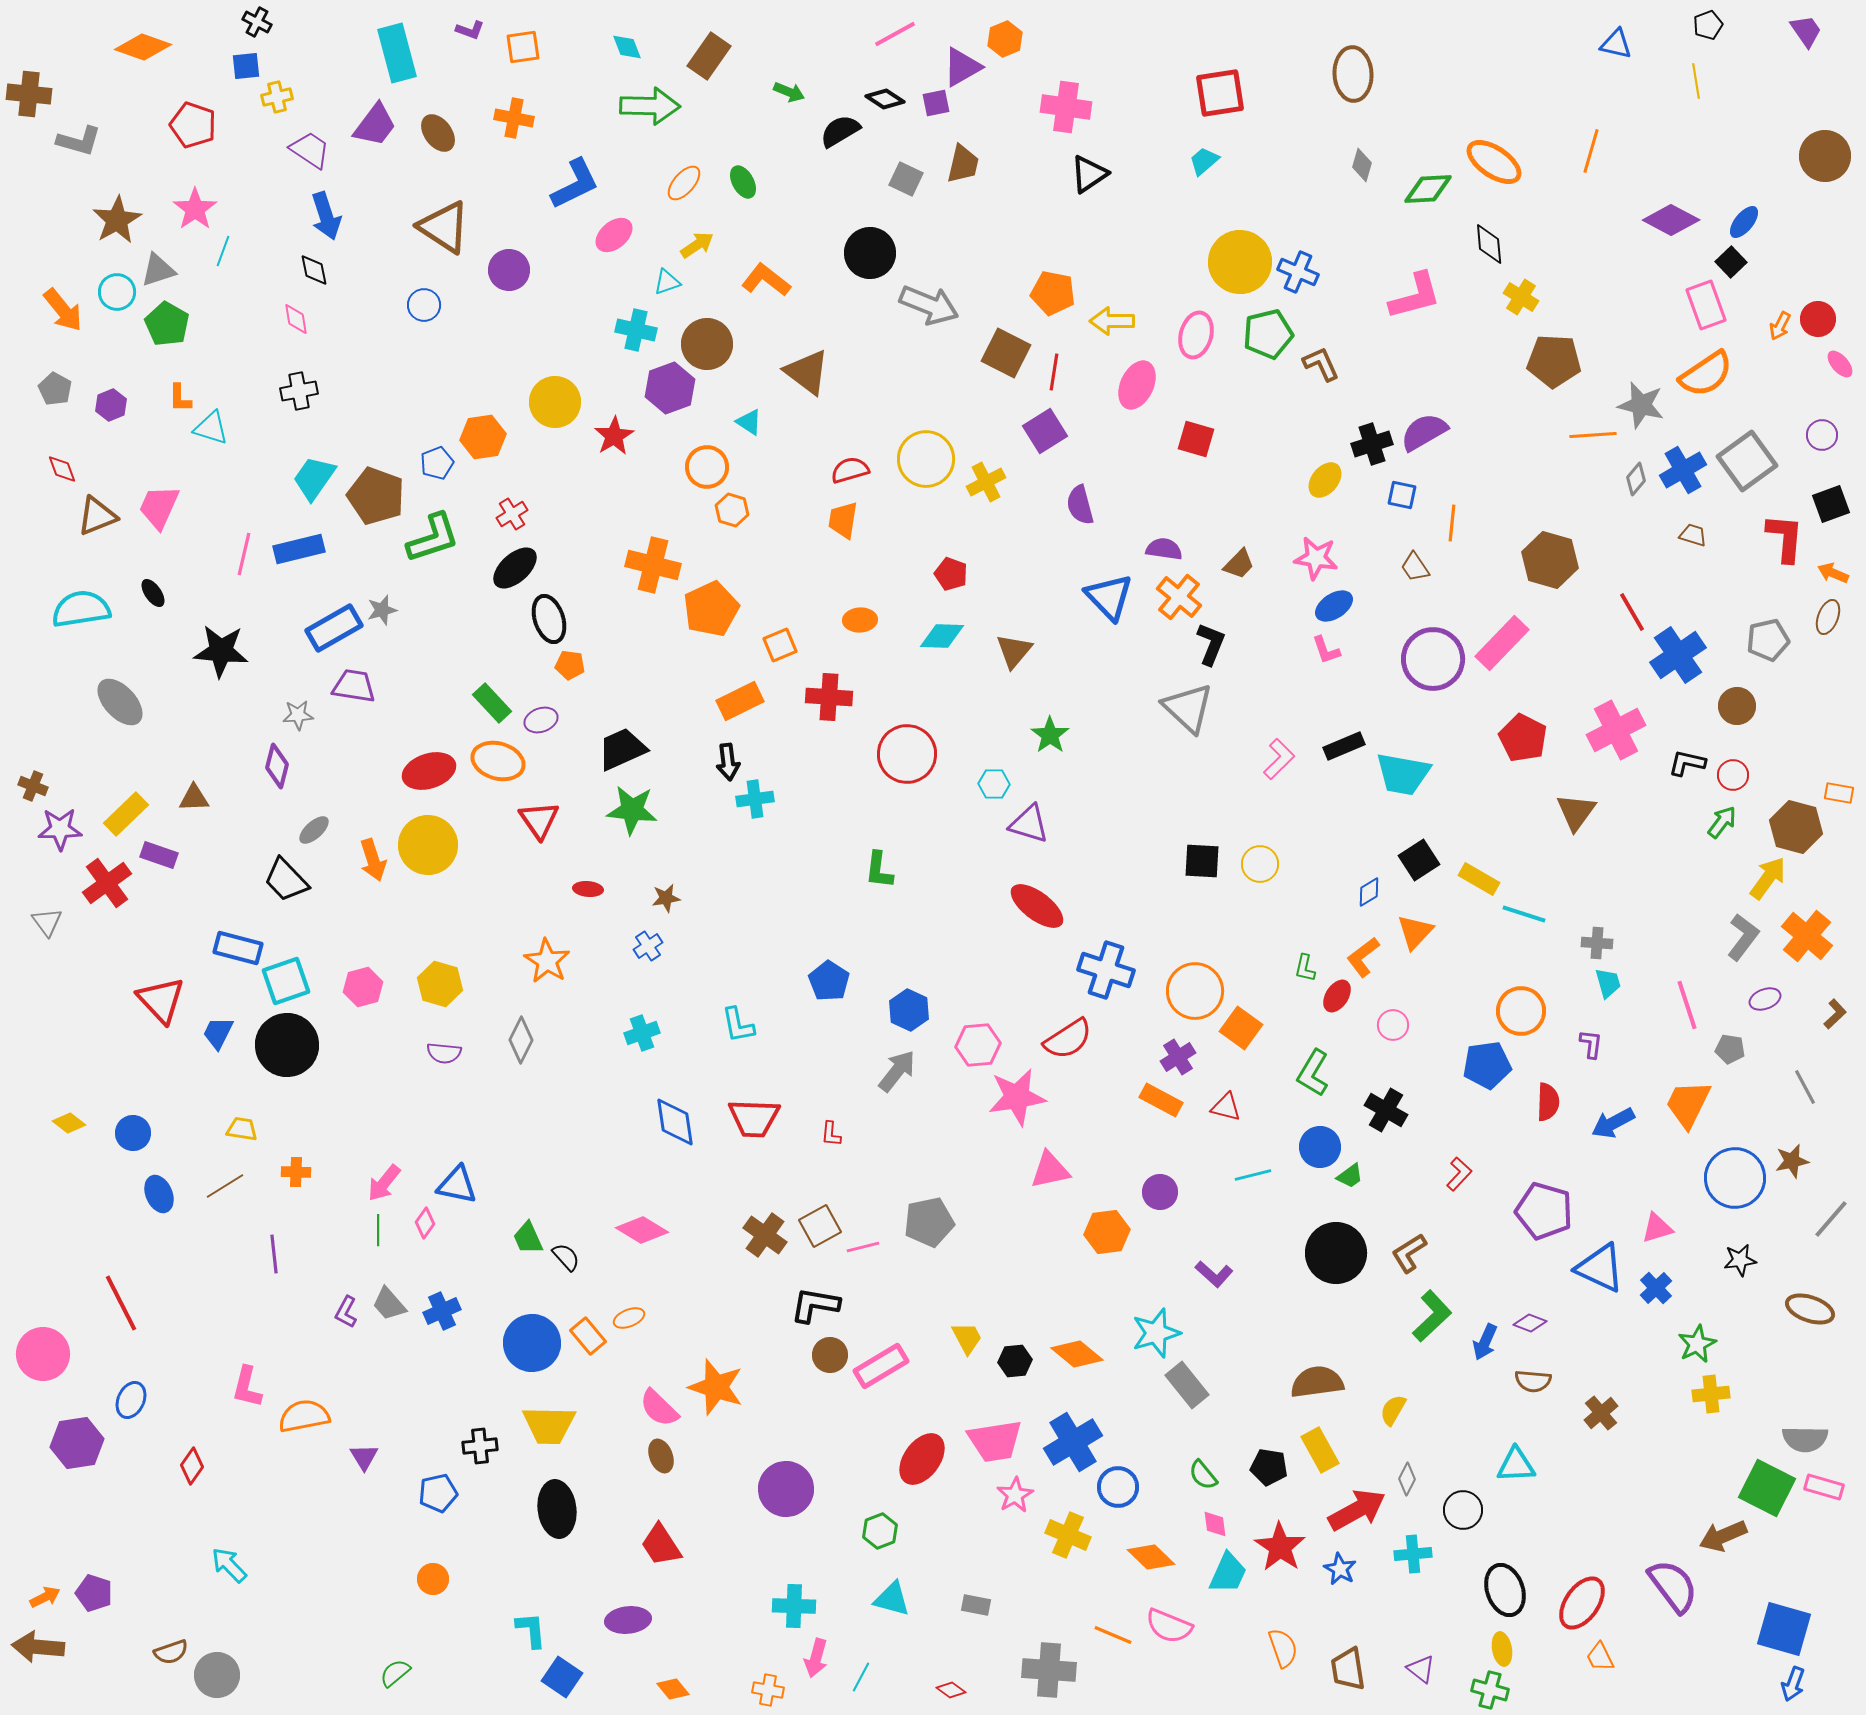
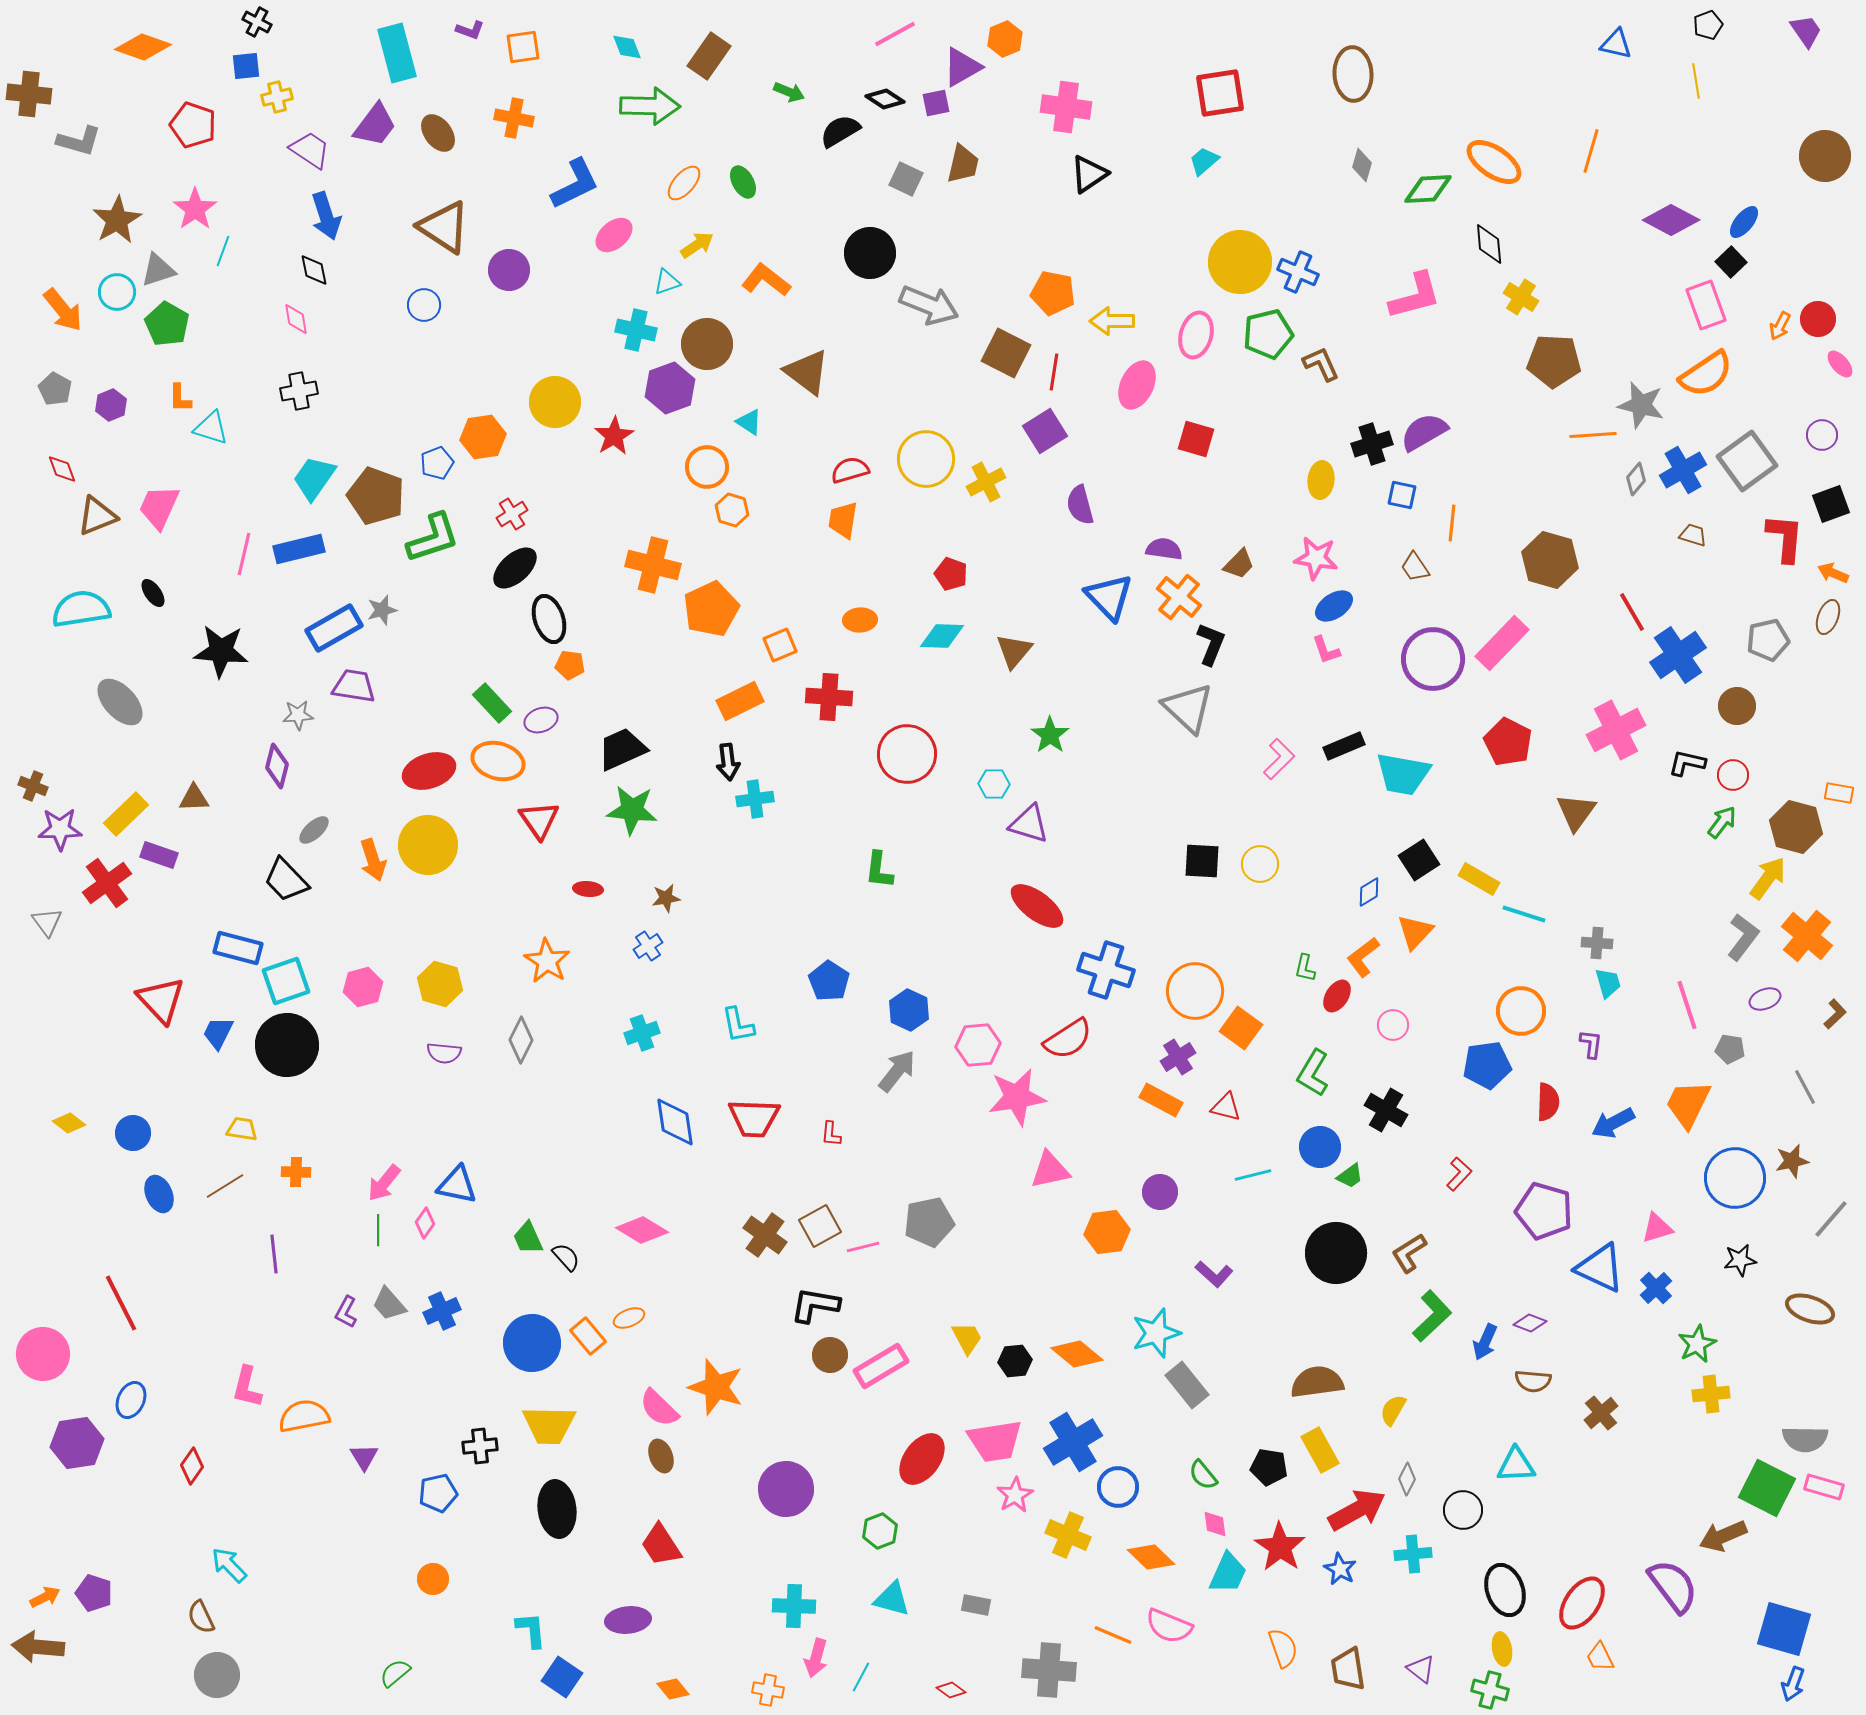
yellow ellipse at (1325, 480): moved 4 px left; rotated 33 degrees counterclockwise
red pentagon at (1523, 738): moved 15 px left, 4 px down
brown semicircle at (171, 1652): moved 30 px right, 35 px up; rotated 84 degrees clockwise
